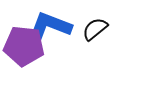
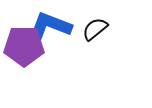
purple pentagon: rotated 6 degrees counterclockwise
